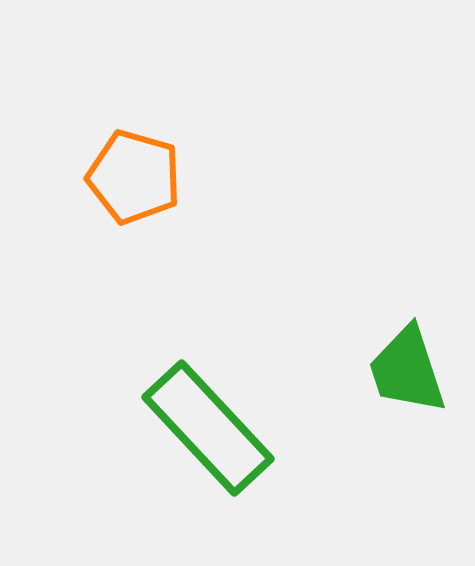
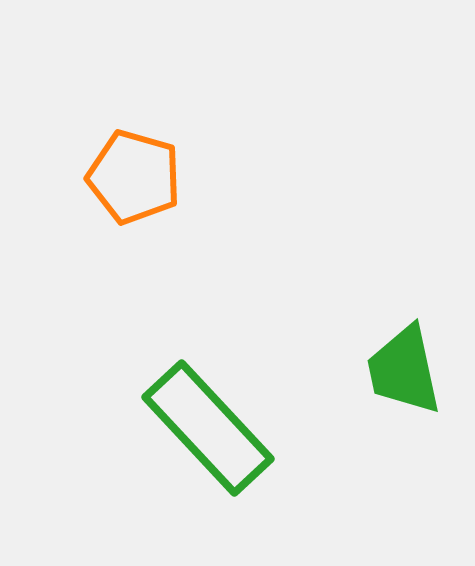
green trapezoid: moved 3 px left; rotated 6 degrees clockwise
